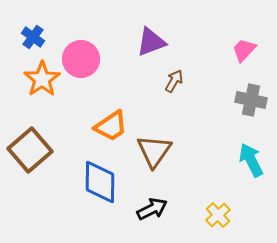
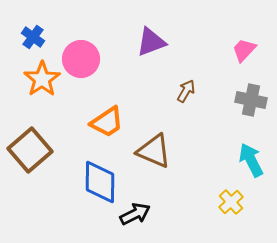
brown arrow: moved 12 px right, 10 px down
orange trapezoid: moved 4 px left, 4 px up
brown triangle: rotated 42 degrees counterclockwise
black arrow: moved 17 px left, 5 px down
yellow cross: moved 13 px right, 13 px up
